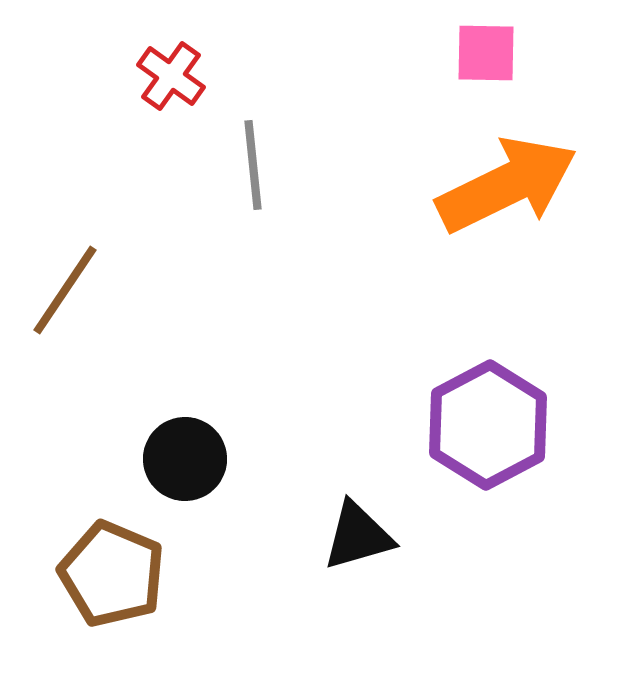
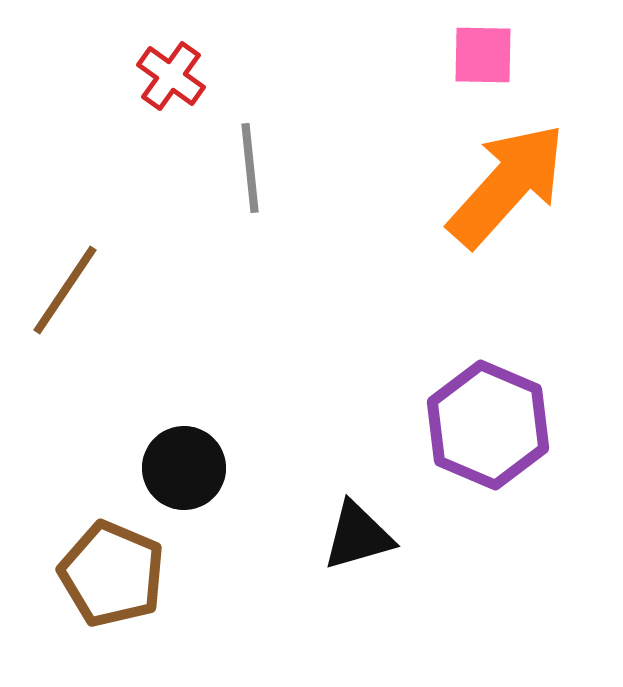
pink square: moved 3 px left, 2 px down
gray line: moved 3 px left, 3 px down
orange arrow: rotated 22 degrees counterclockwise
purple hexagon: rotated 9 degrees counterclockwise
black circle: moved 1 px left, 9 px down
